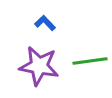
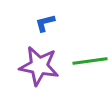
blue L-shape: rotated 60 degrees counterclockwise
